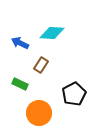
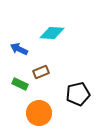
blue arrow: moved 1 px left, 6 px down
brown rectangle: moved 7 px down; rotated 35 degrees clockwise
black pentagon: moved 4 px right; rotated 15 degrees clockwise
